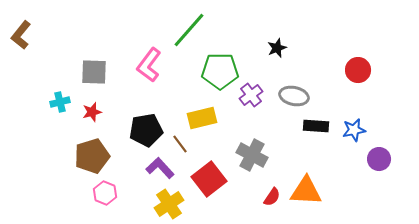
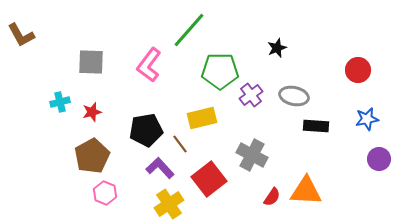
brown L-shape: rotated 68 degrees counterclockwise
gray square: moved 3 px left, 10 px up
blue star: moved 13 px right, 11 px up
brown pentagon: rotated 12 degrees counterclockwise
